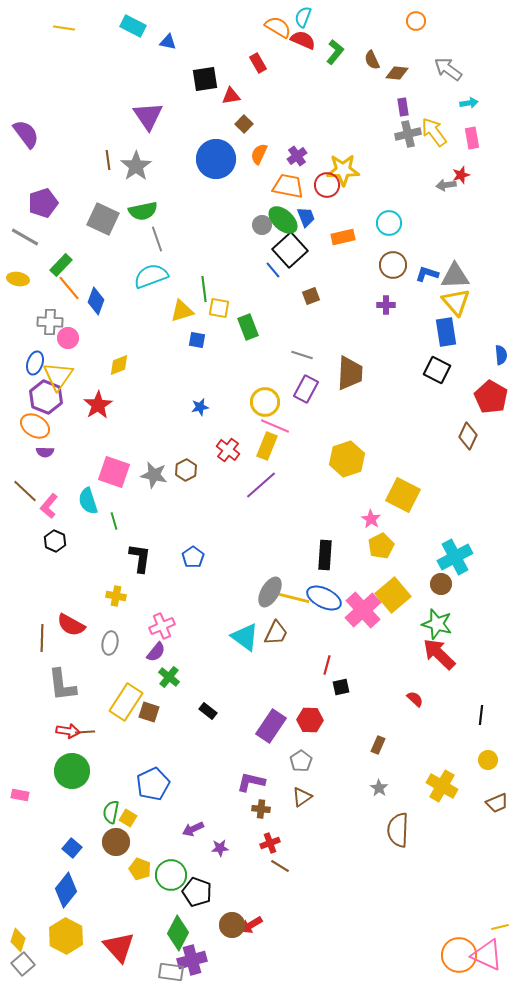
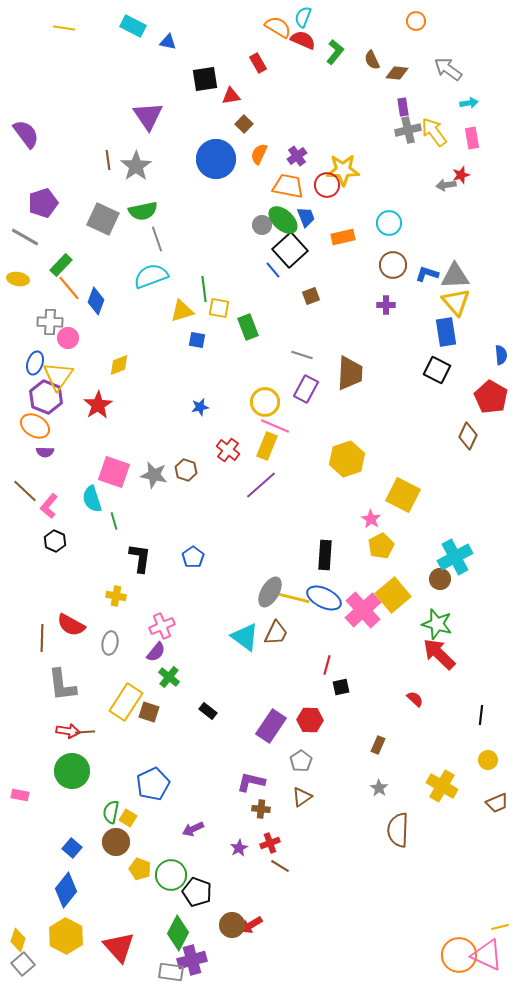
gray cross at (408, 134): moved 4 px up
brown hexagon at (186, 470): rotated 15 degrees counterclockwise
cyan semicircle at (88, 501): moved 4 px right, 2 px up
brown circle at (441, 584): moved 1 px left, 5 px up
purple star at (220, 848): moved 19 px right; rotated 24 degrees counterclockwise
